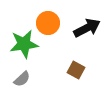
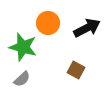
green star: moved 1 px left, 3 px down; rotated 24 degrees clockwise
